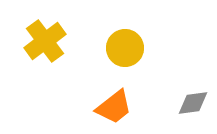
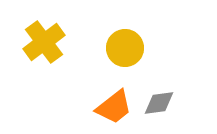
yellow cross: moved 1 px left, 1 px down
gray diamond: moved 34 px left
